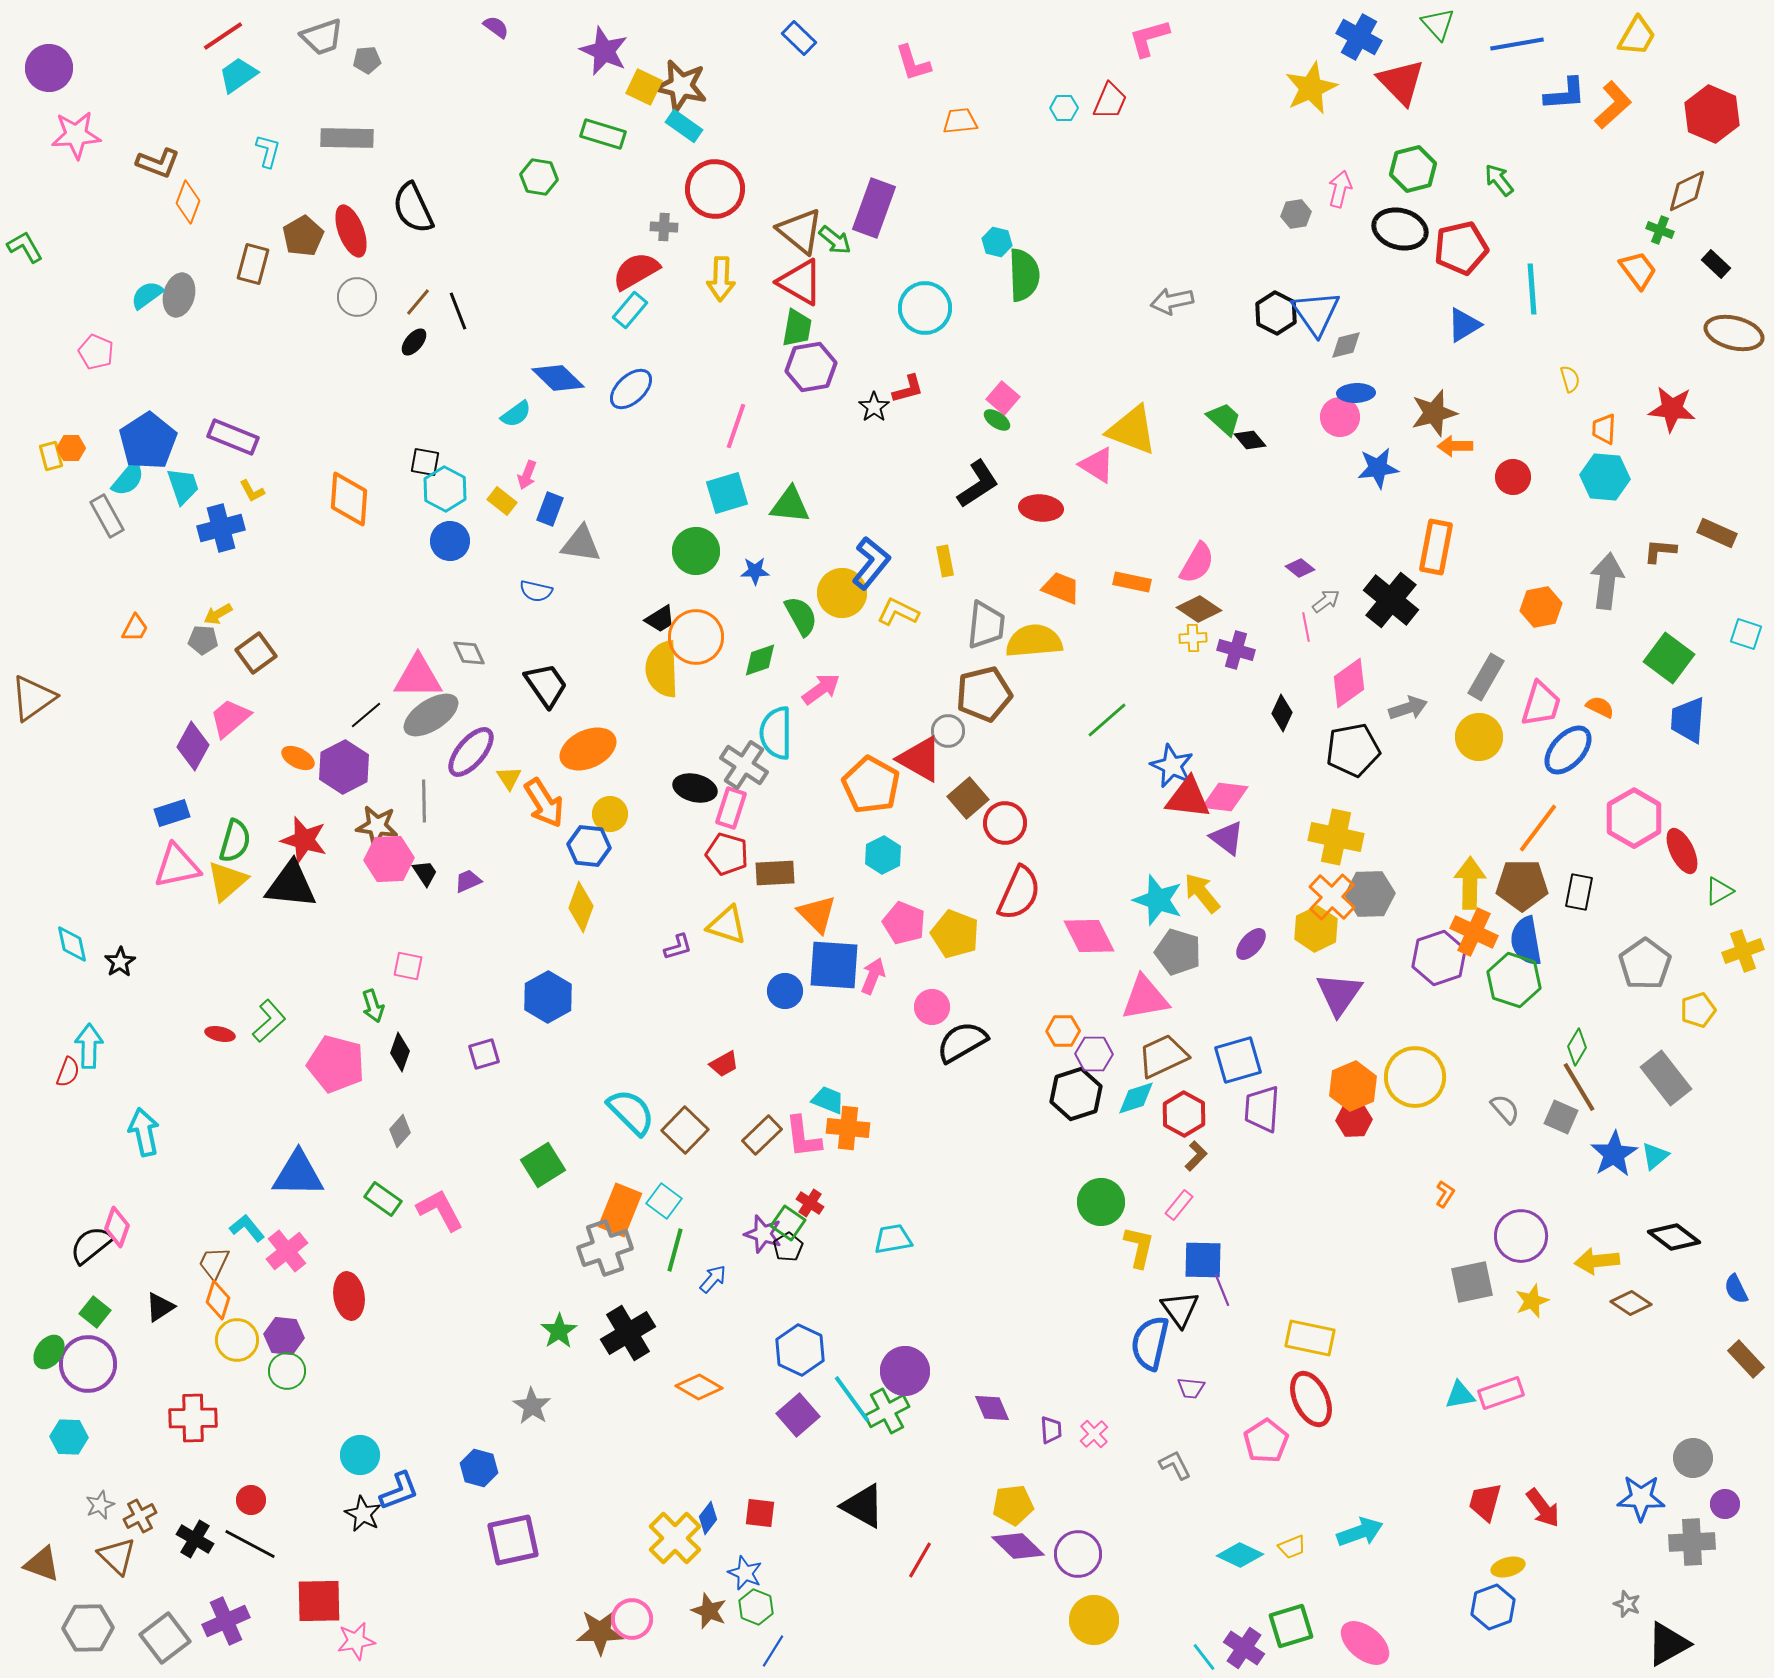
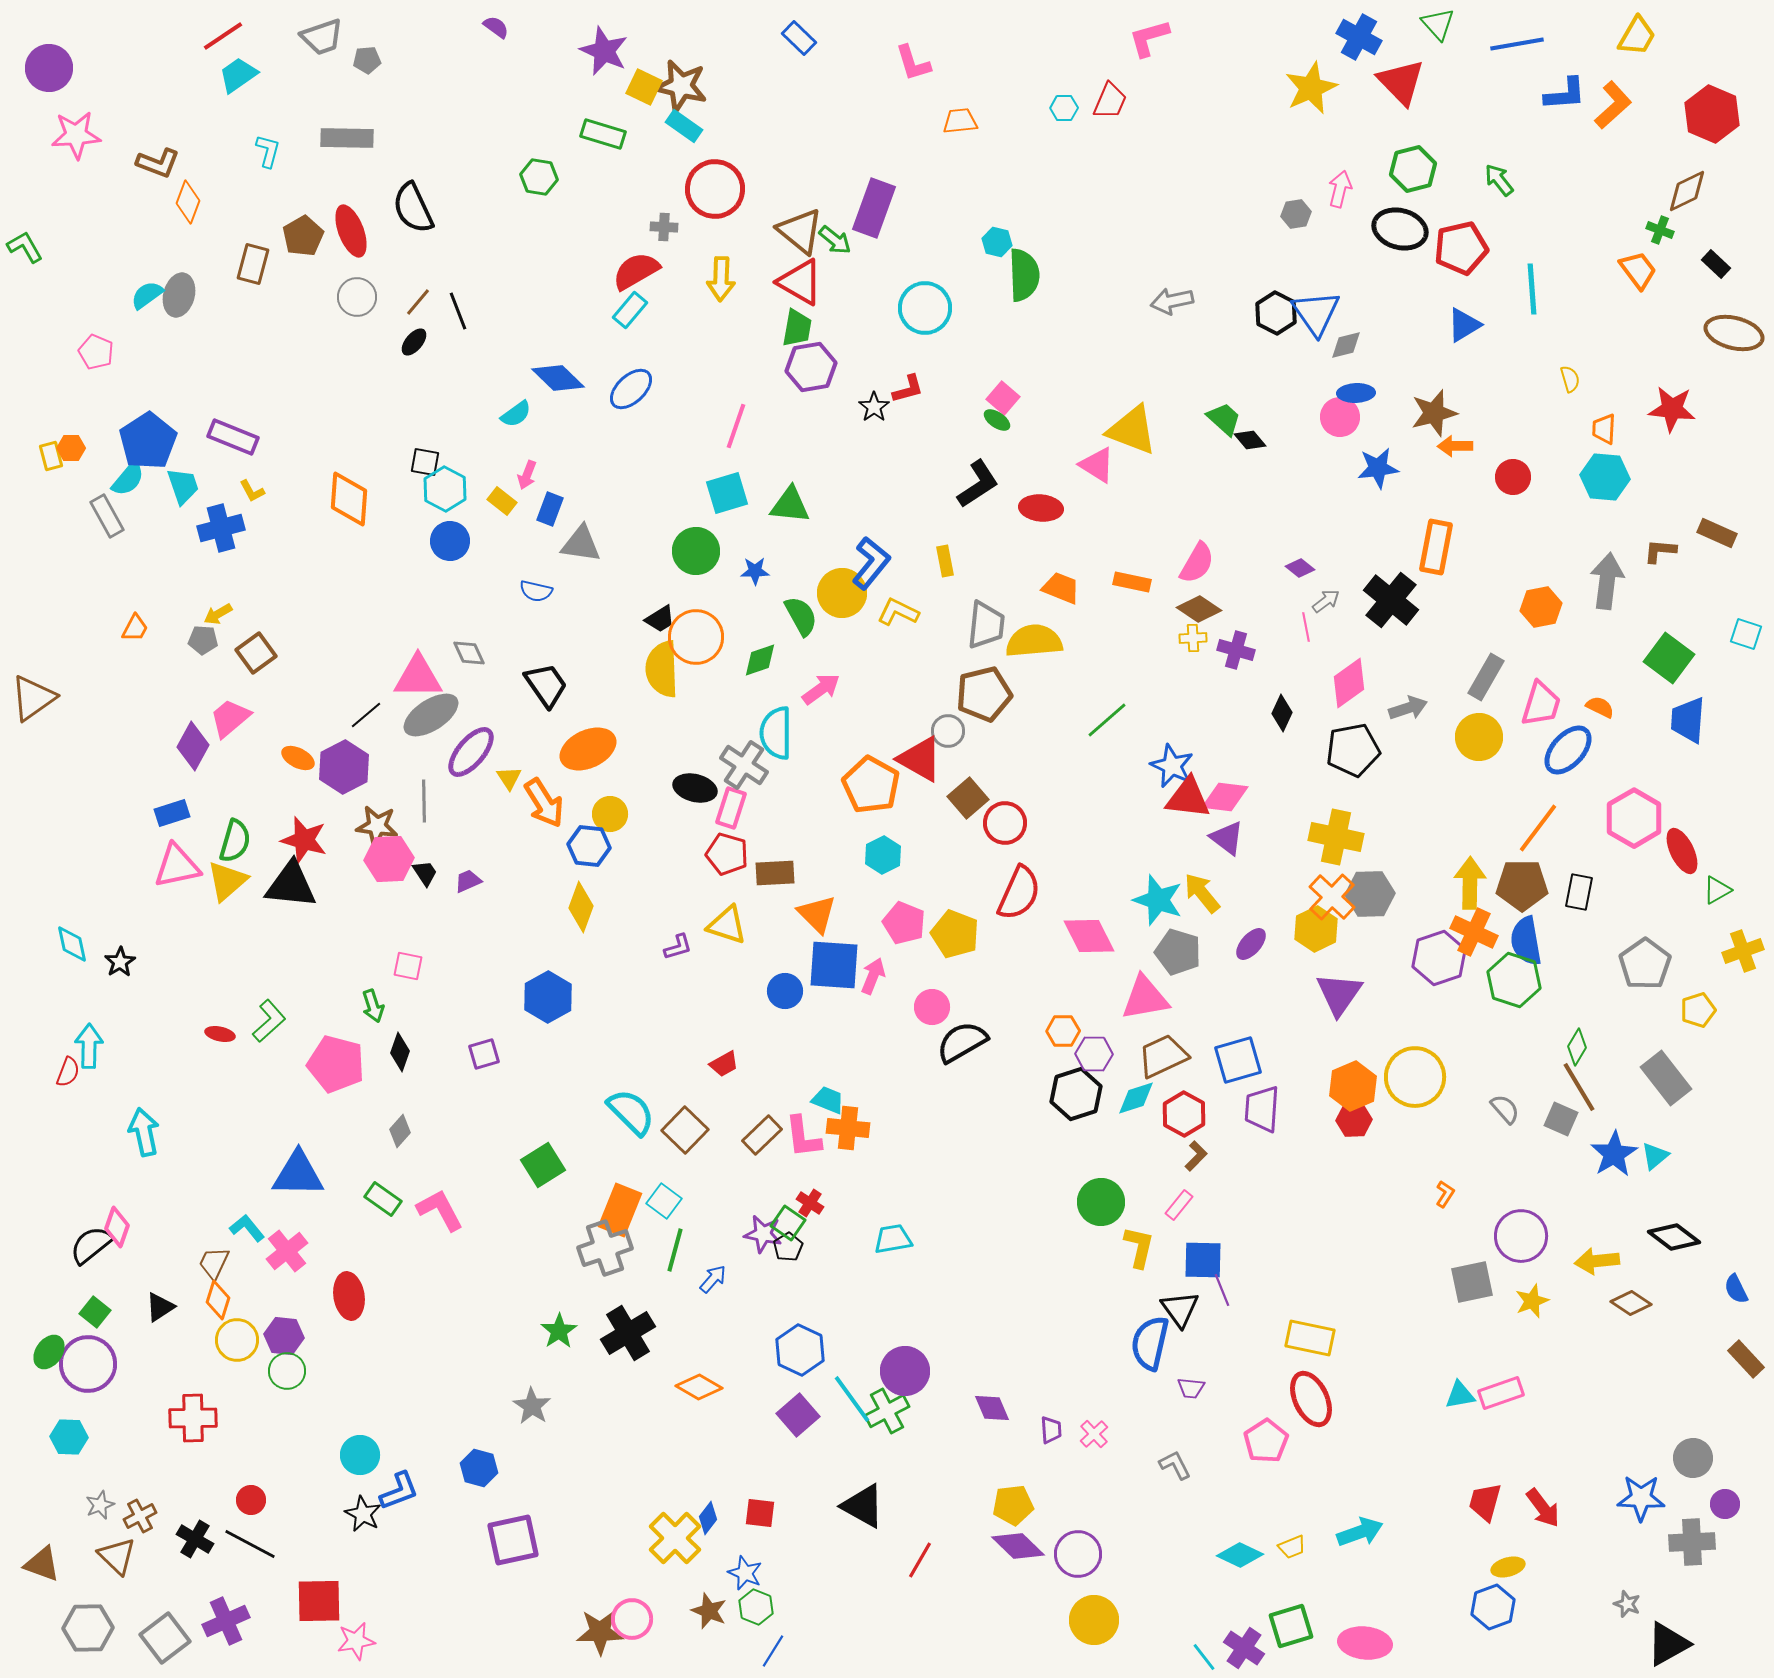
green triangle at (1719, 891): moved 2 px left, 1 px up
gray square at (1561, 1117): moved 2 px down
purple star at (763, 1234): rotated 6 degrees counterclockwise
pink ellipse at (1365, 1643): rotated 33 degrees counterclockwise
